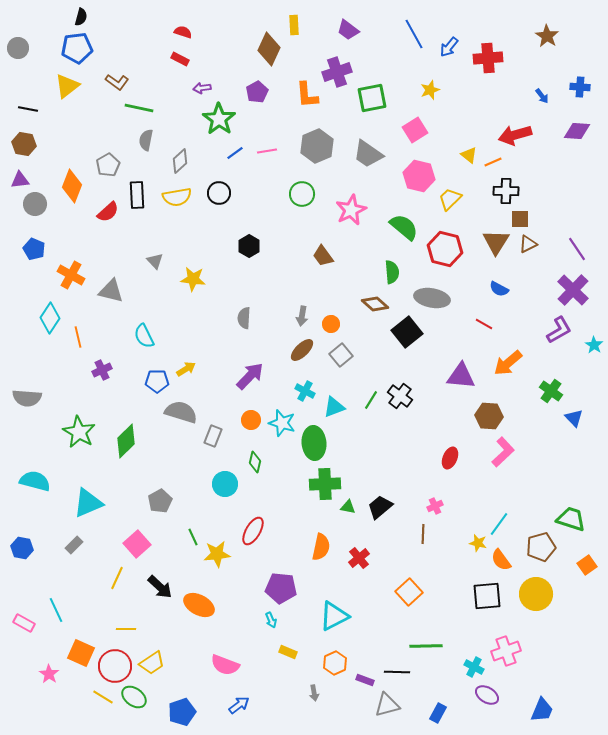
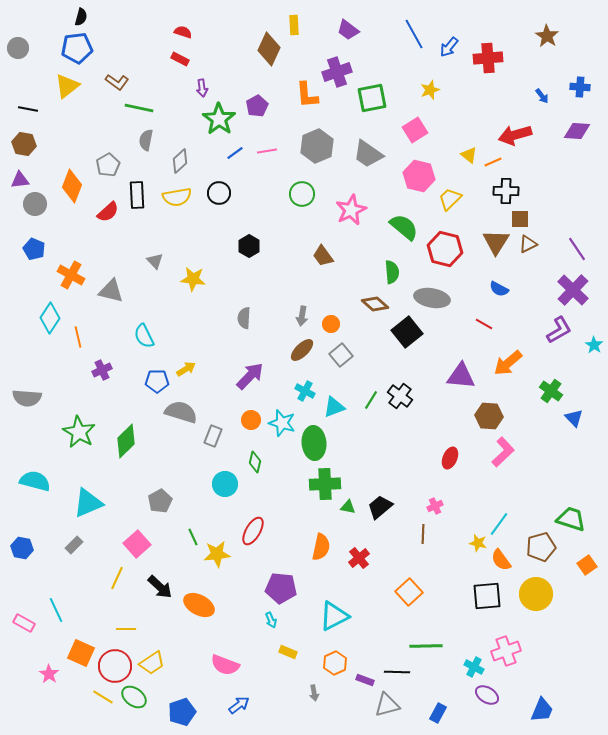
purple arrow at (202, 88): rotated 90 degrees counterclockwise
purple pentagon at (257, 92): moved 14 px down
